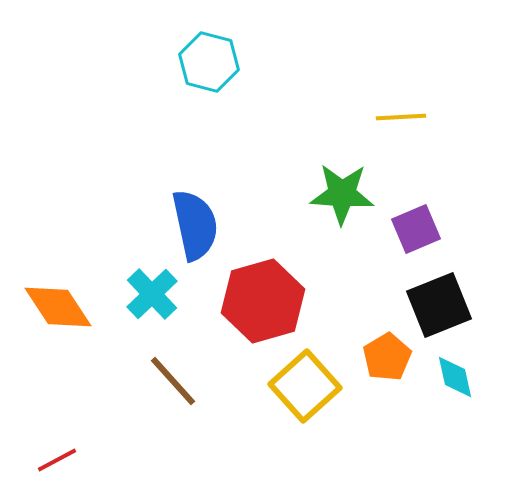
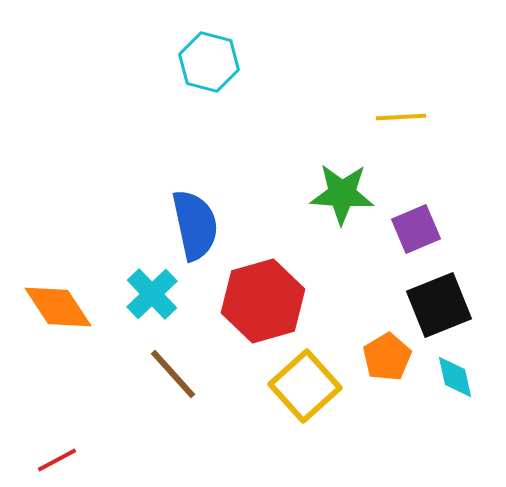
brown line: moved 7 px up
